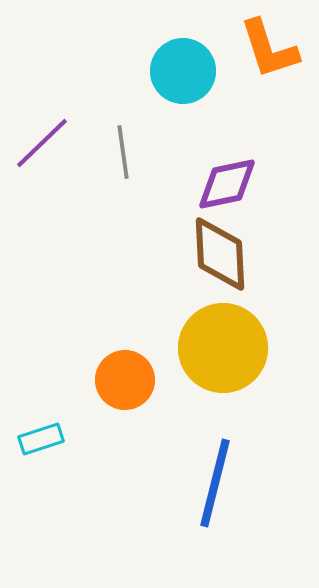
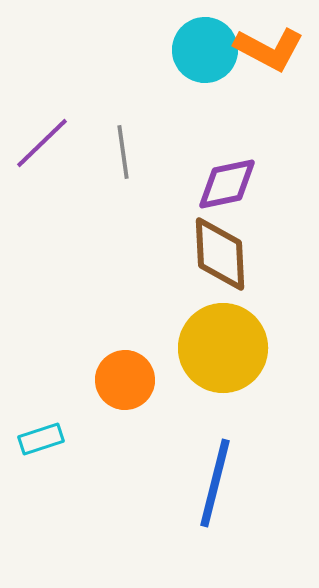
orange L-shape: rotated 44 degrees counterclockwise
cyan circle: moved 22 px right, 21 px up
